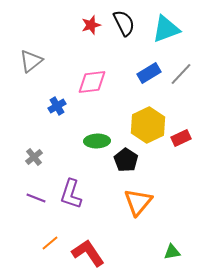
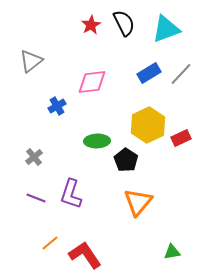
red star: rotated 12 degrees counterclockwise
red L-shape: moved 3 px left, 2 px down
